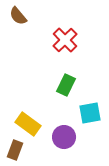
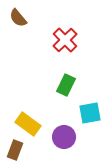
brown semicircle: moved 2 px down
